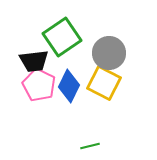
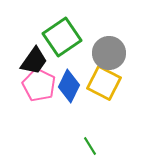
black trapezoid: rotated 48 degrees counterclockwise
green line: rotated 72 degrees clockwise
